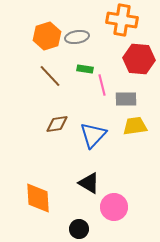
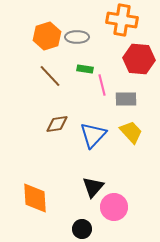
gray ellipse: rotated 10 degrees clockwise
yellow trapezoid: moved 4 px left, 6 px down; rotated 55 degrees clockwise
black triangle: moved 4 px right, 4 px down; rotated 40 degrees clockwise
orange diamond: moved 3 px left
black circle: moved 3 px right
